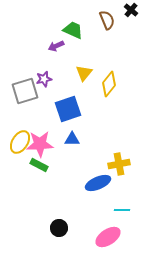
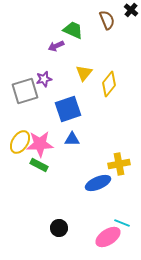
cyan line: moved 13 px down; rotated 21 degrees clockwise
